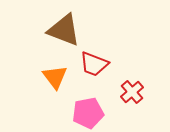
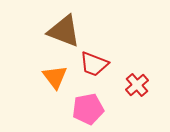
brown triangle: moved 1 px down
red cross: moved 5 px right, 7 px up
pink pentagon: moved 4 px up
